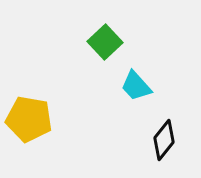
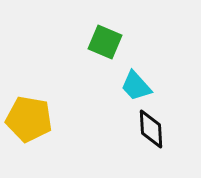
green square: rotated 24 degrees counterclockwise
black diamond: moved 13 px left, 11 px up; rotated 42 degrees counterclockwise
